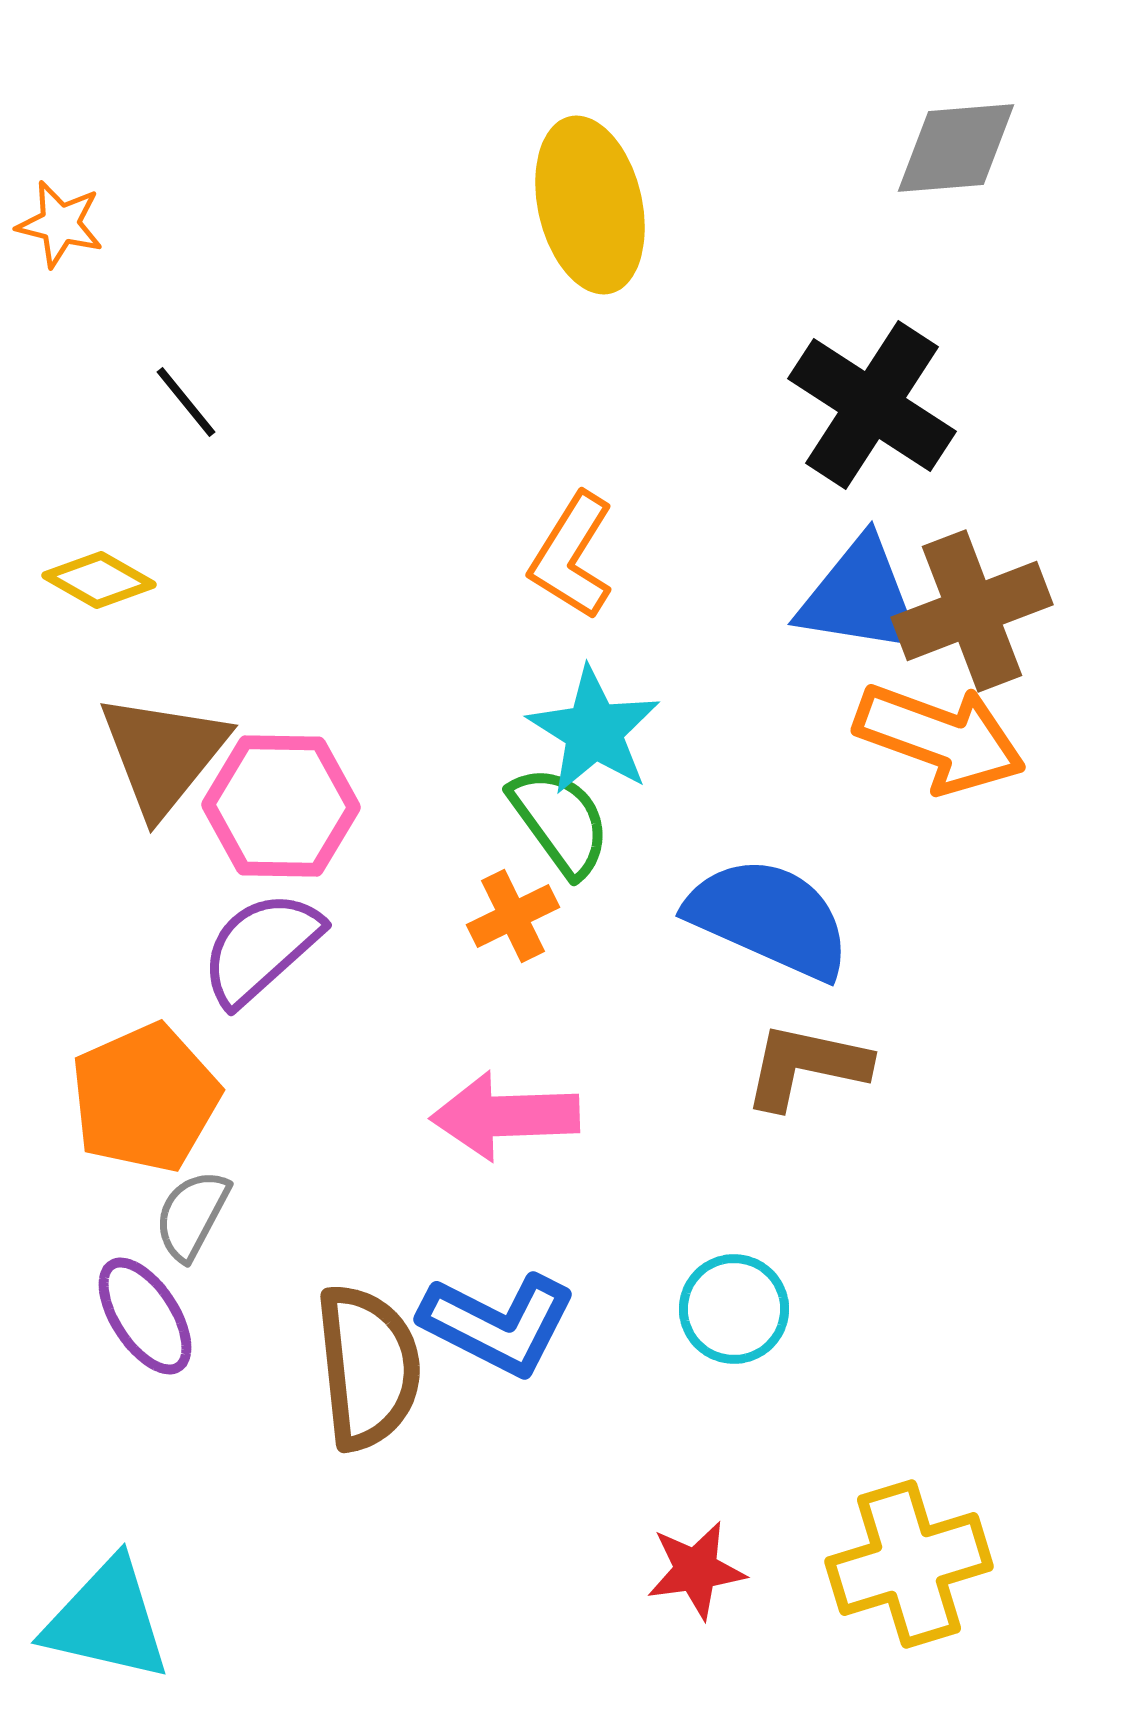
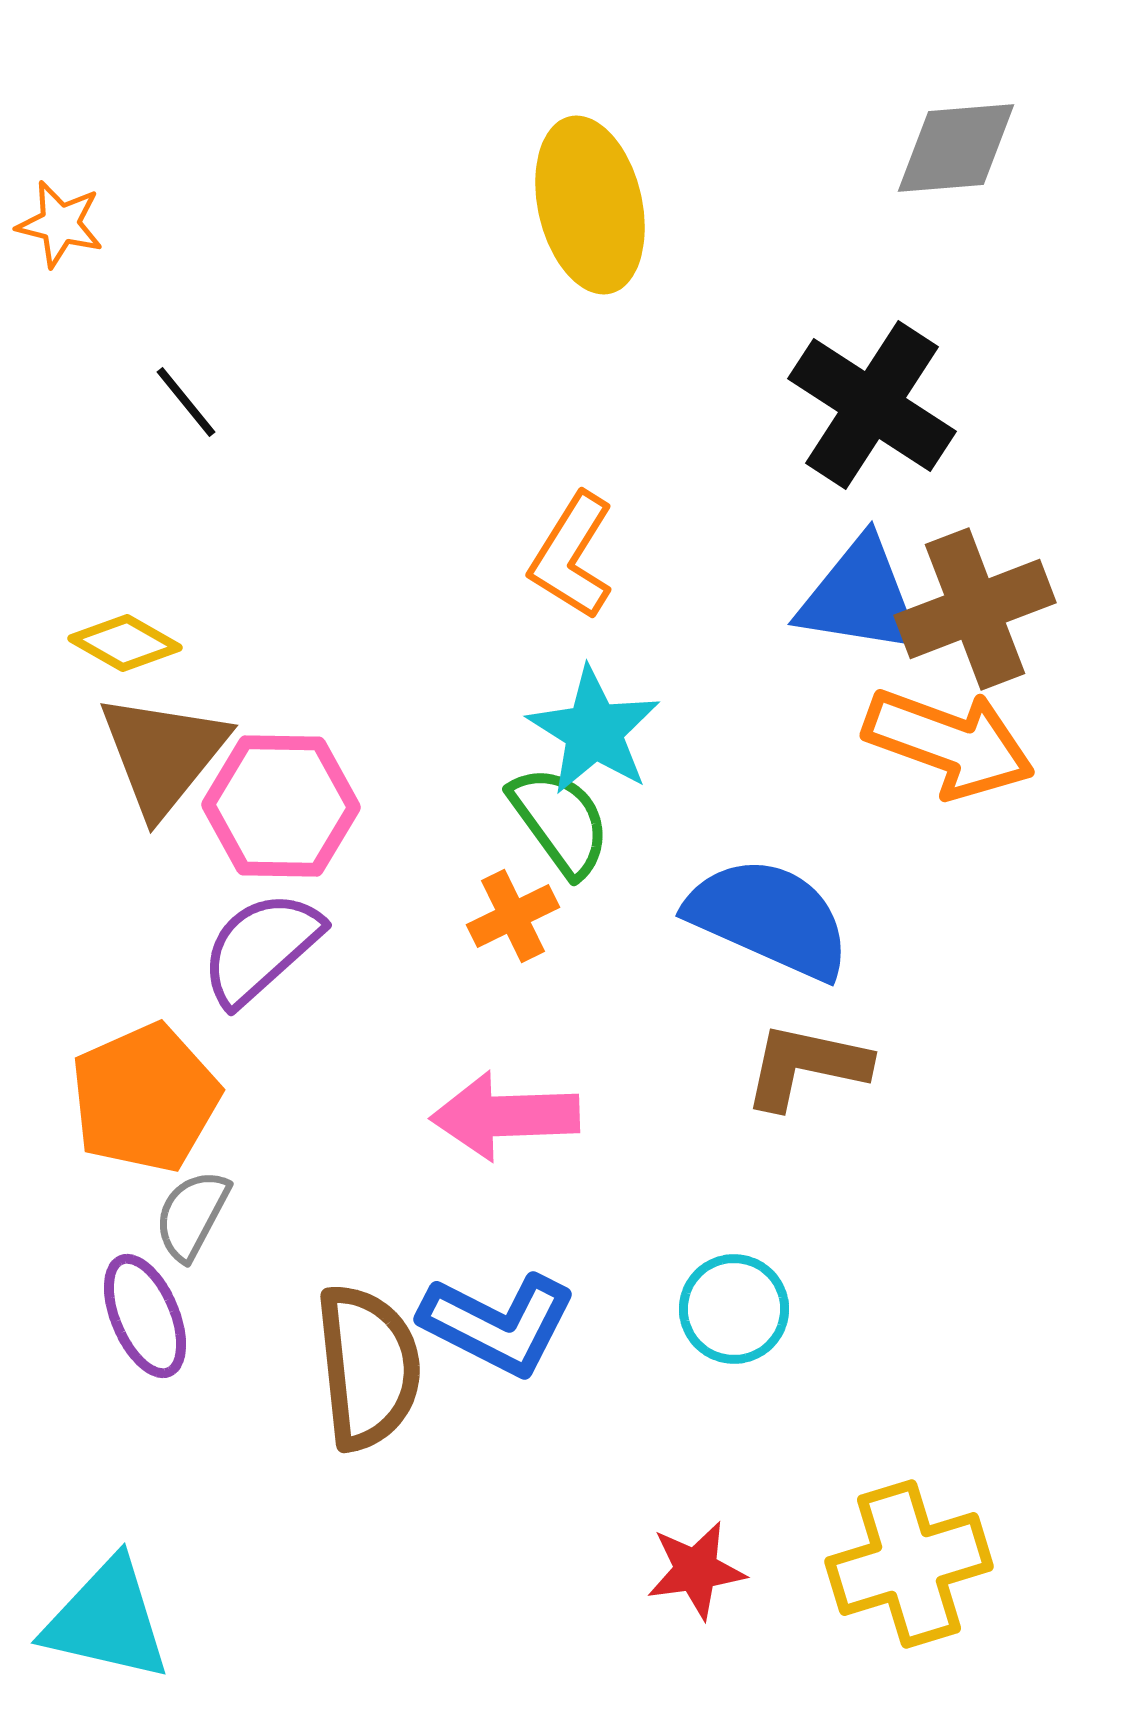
yellow diamond: moved 26 px right, 63 px down
brown cross: moved 3 px right, 2 px up
orange arrow: moved 9 px right, 5 px down
purple ellipse: rotated 10 degrees clockwise
